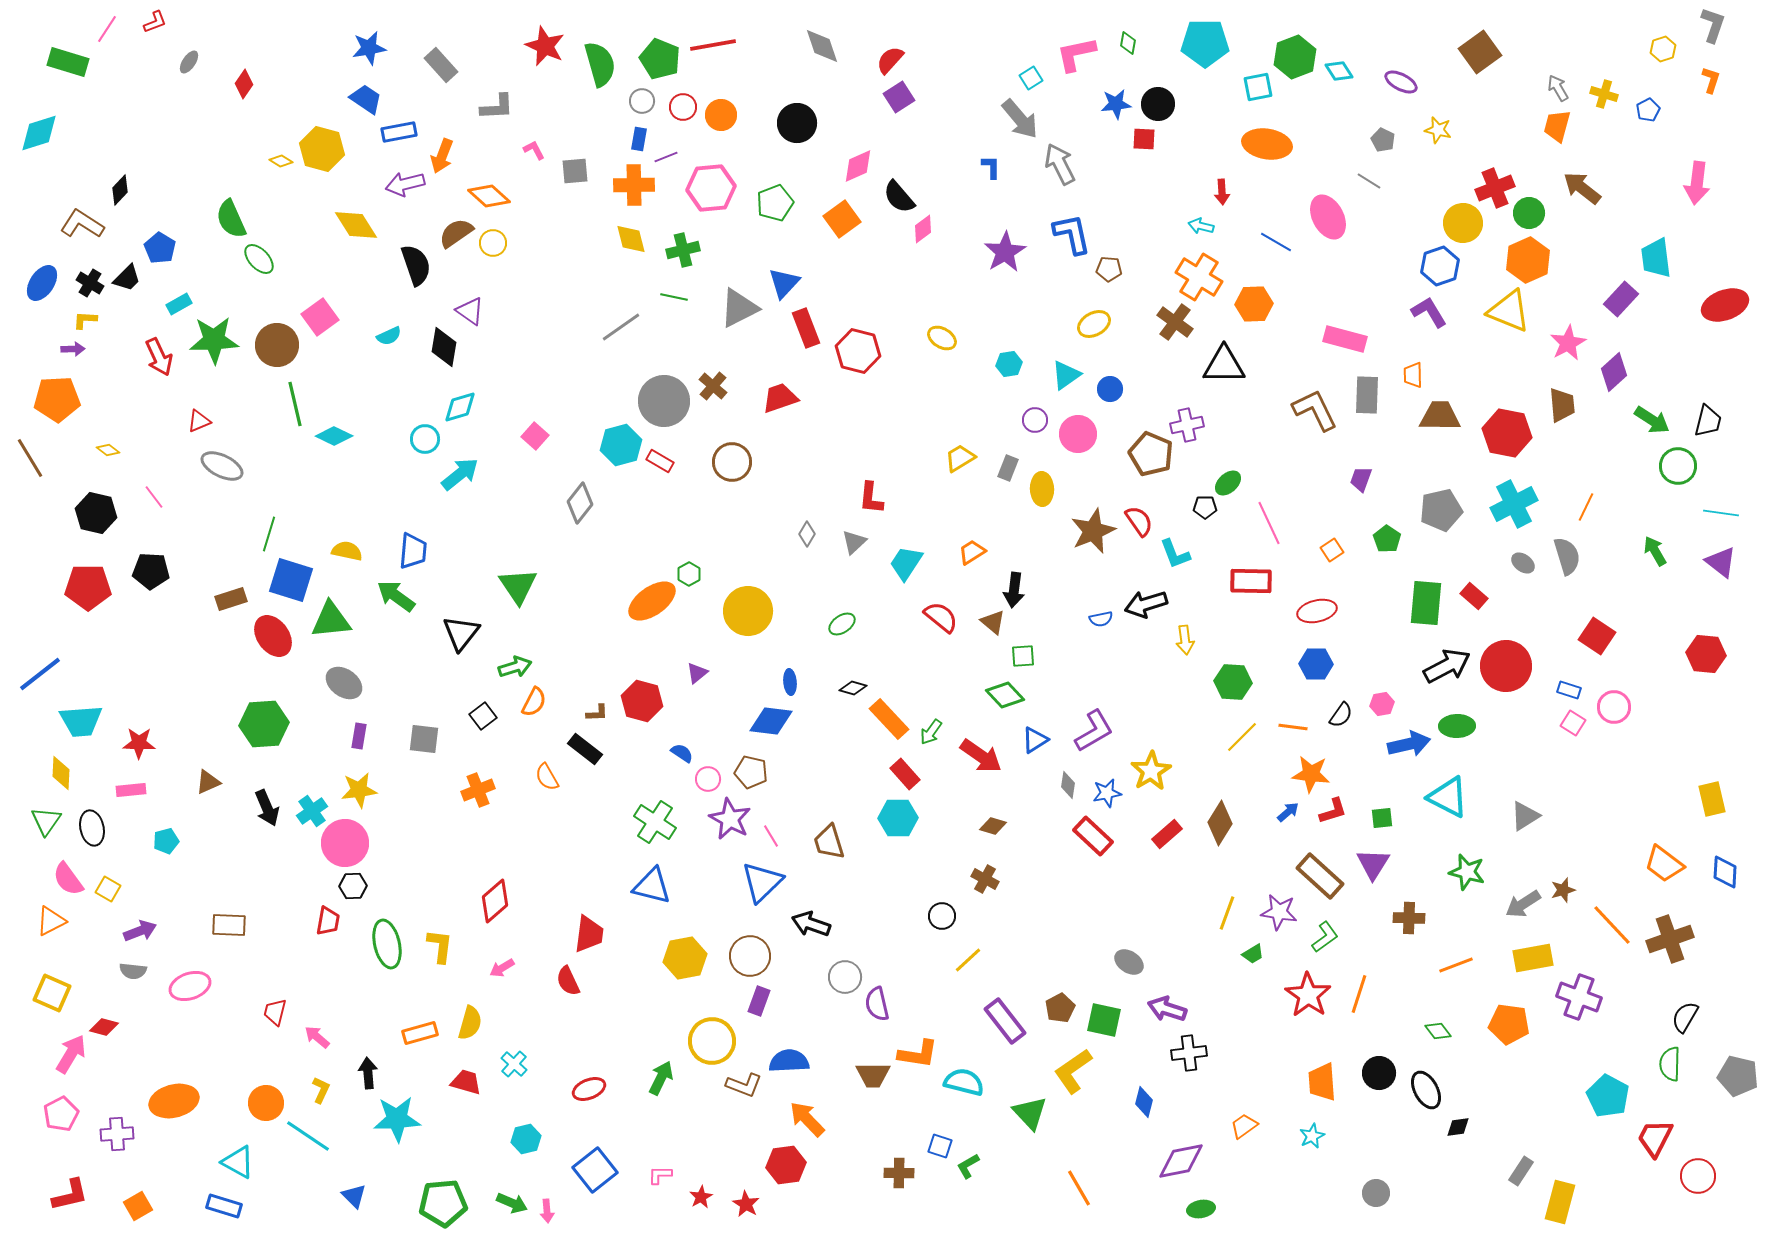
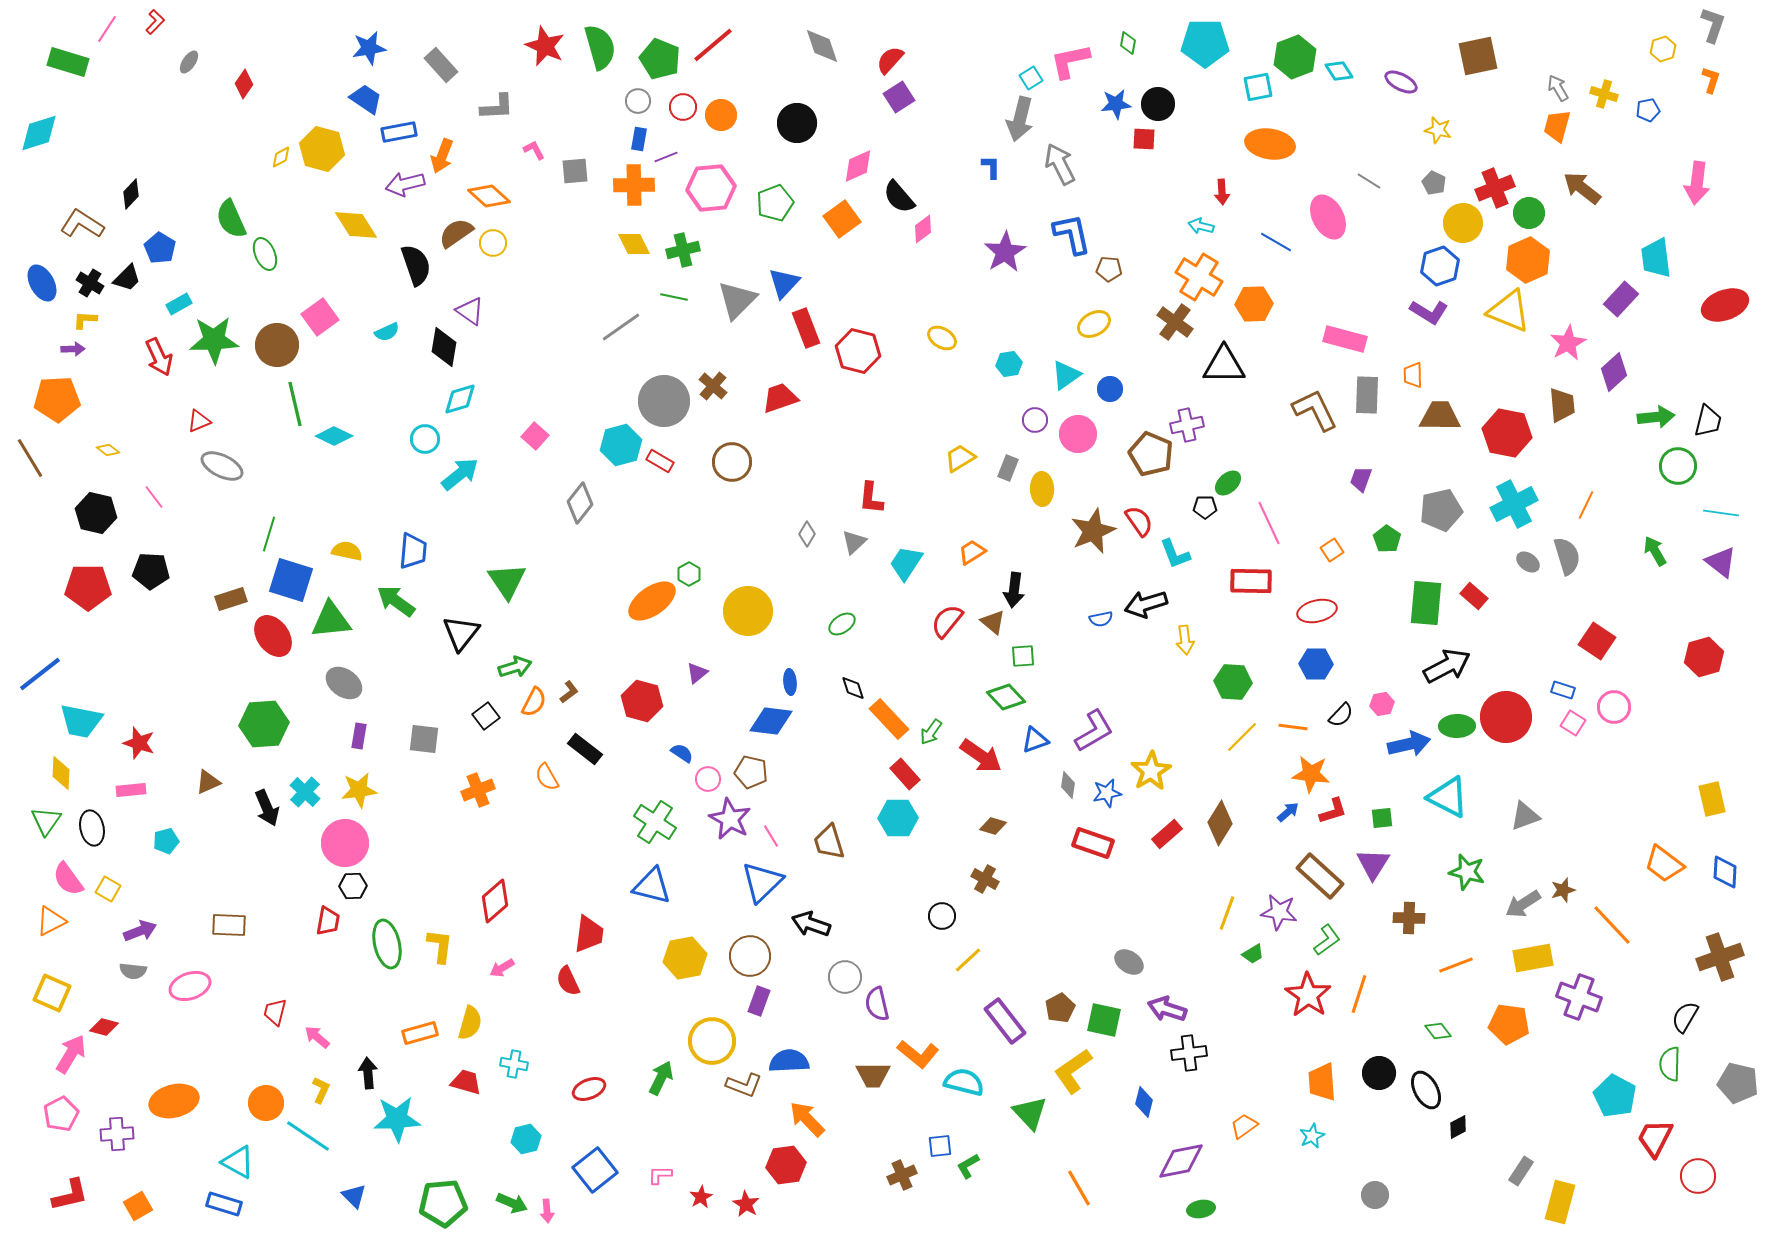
red L-shape at (155, 22): rotated 25 degrees counterclockwise
red line at (713, 45): rotated 30 degrees counterclockwise
brown square at (1480, 52): moved 2 px left, 4 px down; rotated 24 degrees clockwise
pink L-shape at (1076, 54): moved 6 px left, 7 px down
green semicircle at (600, 64): moved 17 px up
gray circle at (642, 101): moved 4 px left
blue pentagon at (1648, 110): rotated 15 degrees clockwise
gray arrow at (1020, 119): rotated 54 degrees clockwise
gray pentagon at (1383, 140): moved 51 px right, 43 px down
orange ellipse at (1267, 144): moved 3 px right
yellow diamond at (281, 161): moved 4 px up; rotated 60 degrees counterclockwise
black diamond at (120, 190): moved 11 px right, 4 px down
yellow diamond at (631, 239): moved 3 px right, 5 px down; rotated 12 degrees counterclockwise
green ellipse at (259, 259): moved 6 px right, 5 px up; rotated 20 degrees clockwise
blue ellipse at (42, 283): rotated 63 degrees counterclockwise
gray triangle at (739, 308): moved 2 px left, 8 px up; rotated 18 degrees counterclockwise
purple L-shape at (1429, 312): rotated 153 degrees clockwise
cyan semicircle at (389, 336): moved 2 px left, 4 px up
cyan diamond at (460, 407): moved 8 px up
green arrow at (1652, 420): moved 4 px right, 3 px up; rotated 39 degrees counterclockwise
orange line at (1586, 507): moved 2 px up
gray ellipse at (1523, 563): moved 5 px right, 1 px up
green triangle at (518, 586): moved 11 px left, 5 px up
green arrow at (396, 596): moved 5 px down
red semicircle at (941, 617): moved 6 px right, 4 px down; rotated 90 degrees counterclockwise
red square at (1597, 636): moved 5 px down
red hexagon at (1706, 654): moved 2 px left, 3 px down; rotated 21 degrees counterclockwise
red circle at (1506, 666): moved 51 px down
black diamond at (853, 688): rotated 56 degrees clockwise
blue rectangle at (1569, 690): moved 6 px left
green diamond at (1005, 695): moved 1 px right, 2 px down
brown L-shape at (597, 713): moved 28 px left, 21 px up; rotated 35 degrees counterclockwise
black semicircle at (1341, 715): rotated 8 degrees clockwise
black square at (483, 716): moved 3 px right
cyan trapezoid at (81, 721): rotated 15 degrees clockwise
blue triangle at (1035, 740): rotated 12 degrees clockwise
red star at (139, 743): rotated 16 degrees clockwise
cyan cross at (312, 811): moved 7 px left, 19 px up; rotated 12 degrees counterclockwise
gray triangle at (1525, 816): rotated 12 degrees clockwise
red rectangle at (1093, 836): moved 7 px down; rotated 24 degrees counterclockwise
green L-shape at (1325, 937): moved 2 px right, 3 px down
brown cross at (1670, 939): moved 50 px right, 18 px down
orange L-shape at (918, 1054): rotated 30 degrees clockwise
cyan cross at (514, 1064): rotated 32 degrees counterclockwise
gray pentagon at (1738, 1076): moved 7 px down
cyan pentagon at (1608, 1096): moved 7 px right
black diamond at (1458, 1127): rotated 20 degrees counterclockwise
blue square at (940, 1146): rotated 25 degrees counterclockwise
brown cross at (899, 1173): moved 3 px right, 2 px down; rotated 24 degrees counterclockwise
gray circle at (1376, 1193): moved 1 px left, 2 px down
blue rectangle at (224, 1206): moved 2 px up
